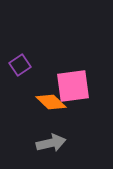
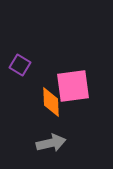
purple square: rotated 25 degrees counterclockwise
orange diamond: rotated 44 degrees clockwise
